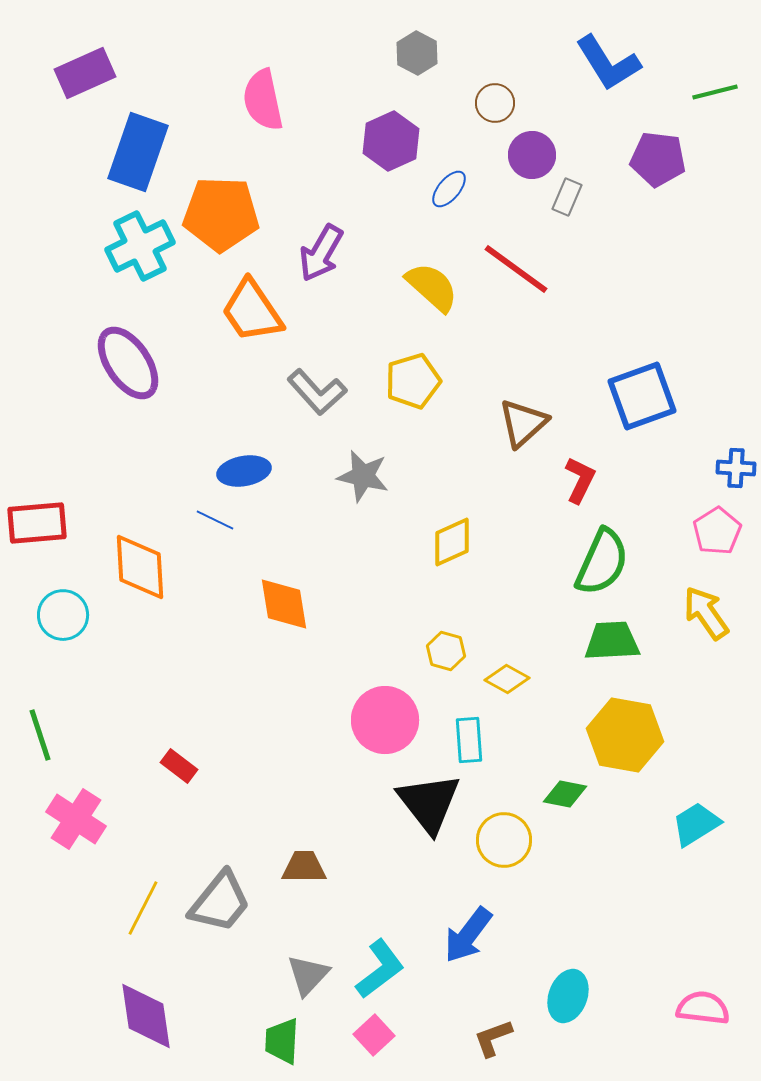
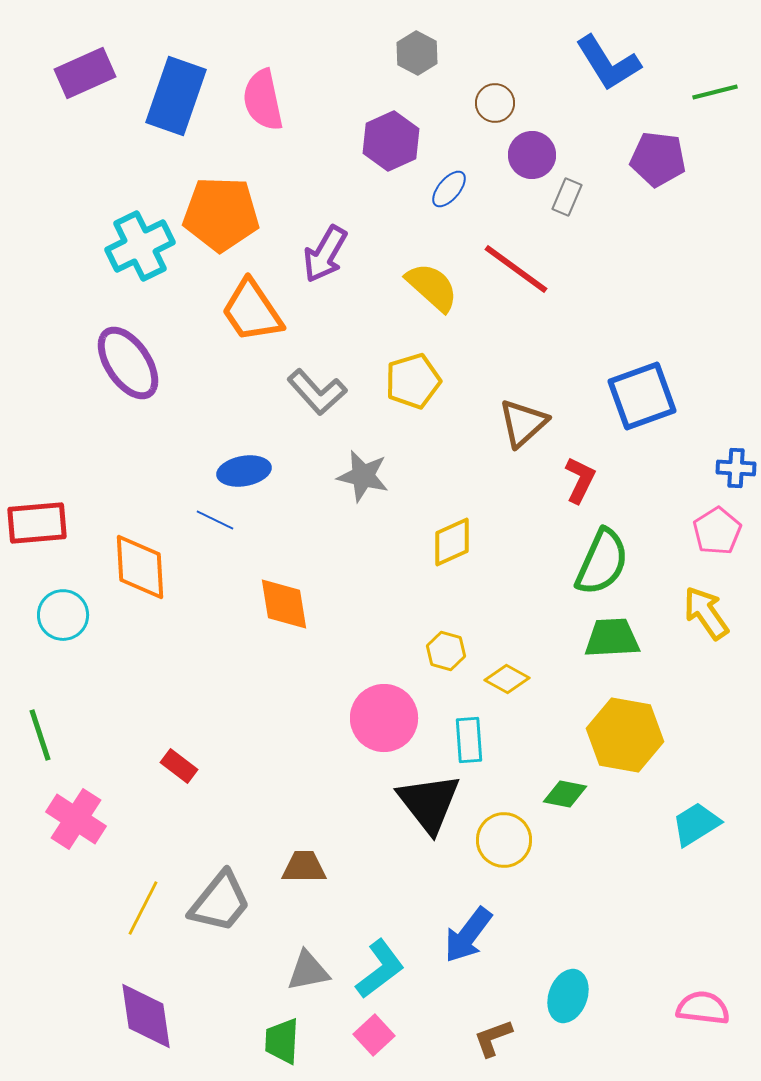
blue rectangle at (138, 152): moved 38 px right, 56 px up
purple arrow at (321, 253): moved 4 px right, 1 px down
green trapezoid at (612, 641): moved 3 px up
pink circle at (385, 720): moved 1 px left, 2 px up
gray triangle at (308, 975): moved 4 px up; rotated 36 degrees clockwise
